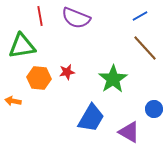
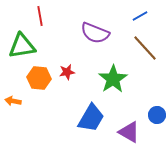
purple semicircle: moved 19 px right, 15 px down
blue circle: moved 3 px right, 6 px down
